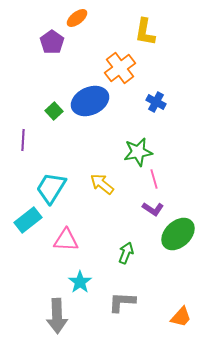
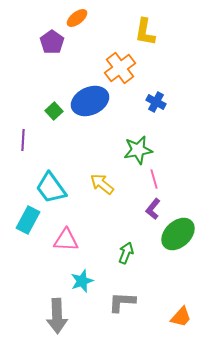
green star: moved 2 px up
cyan trapezoid: rotated 68 degrees counterclockwise
purple L-shape: rotated 95 degrees clockwise
cyan rectangle: rotated 24 degrees counterclockwise
cyan star: moved 2 px right, 1 px up; rotated 15 degrees clockwise
